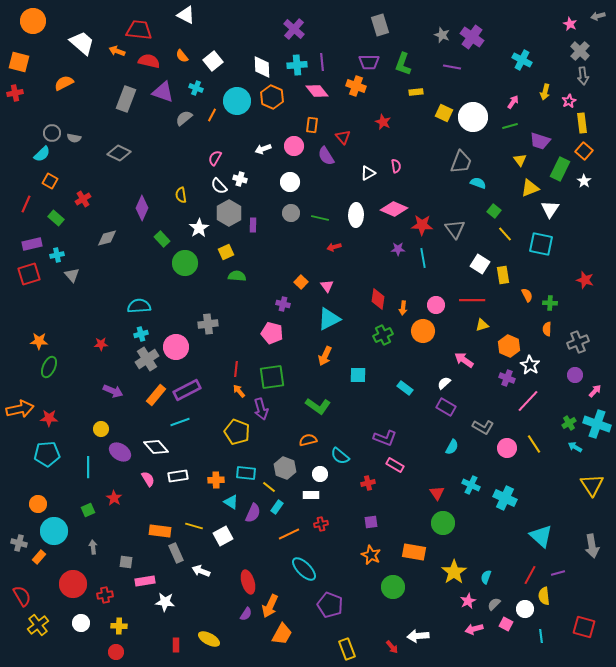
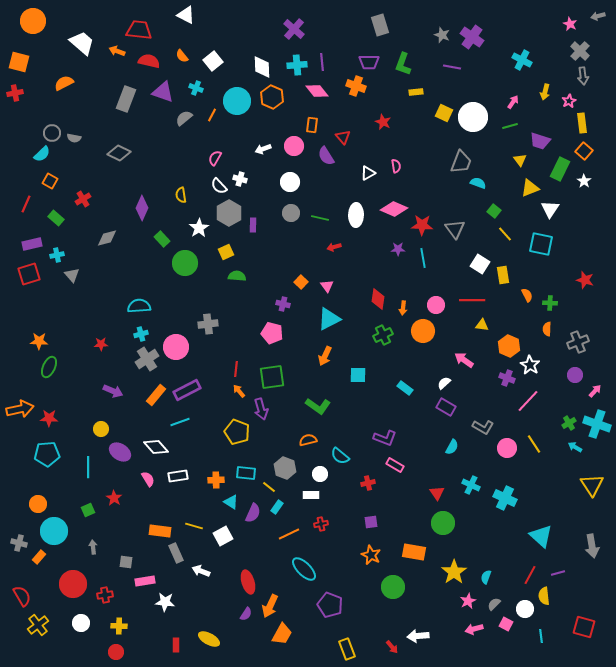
yellow triangle at (482, 325): rotated 24 degrees clockwise
